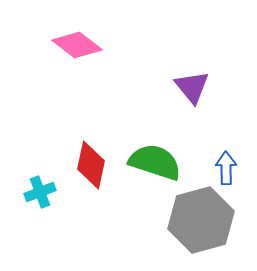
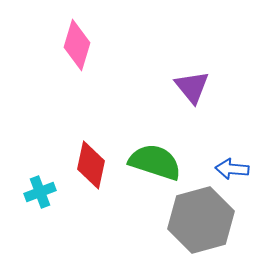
pink diamond: rotated 69 degrees clockwise
blue arrow: moved 6 px right, 1 px down; rotated 84 degrees counterclockwise
